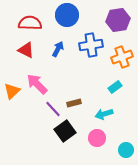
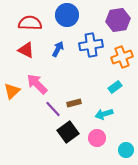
black square: moved 3 px right, 1 px down
